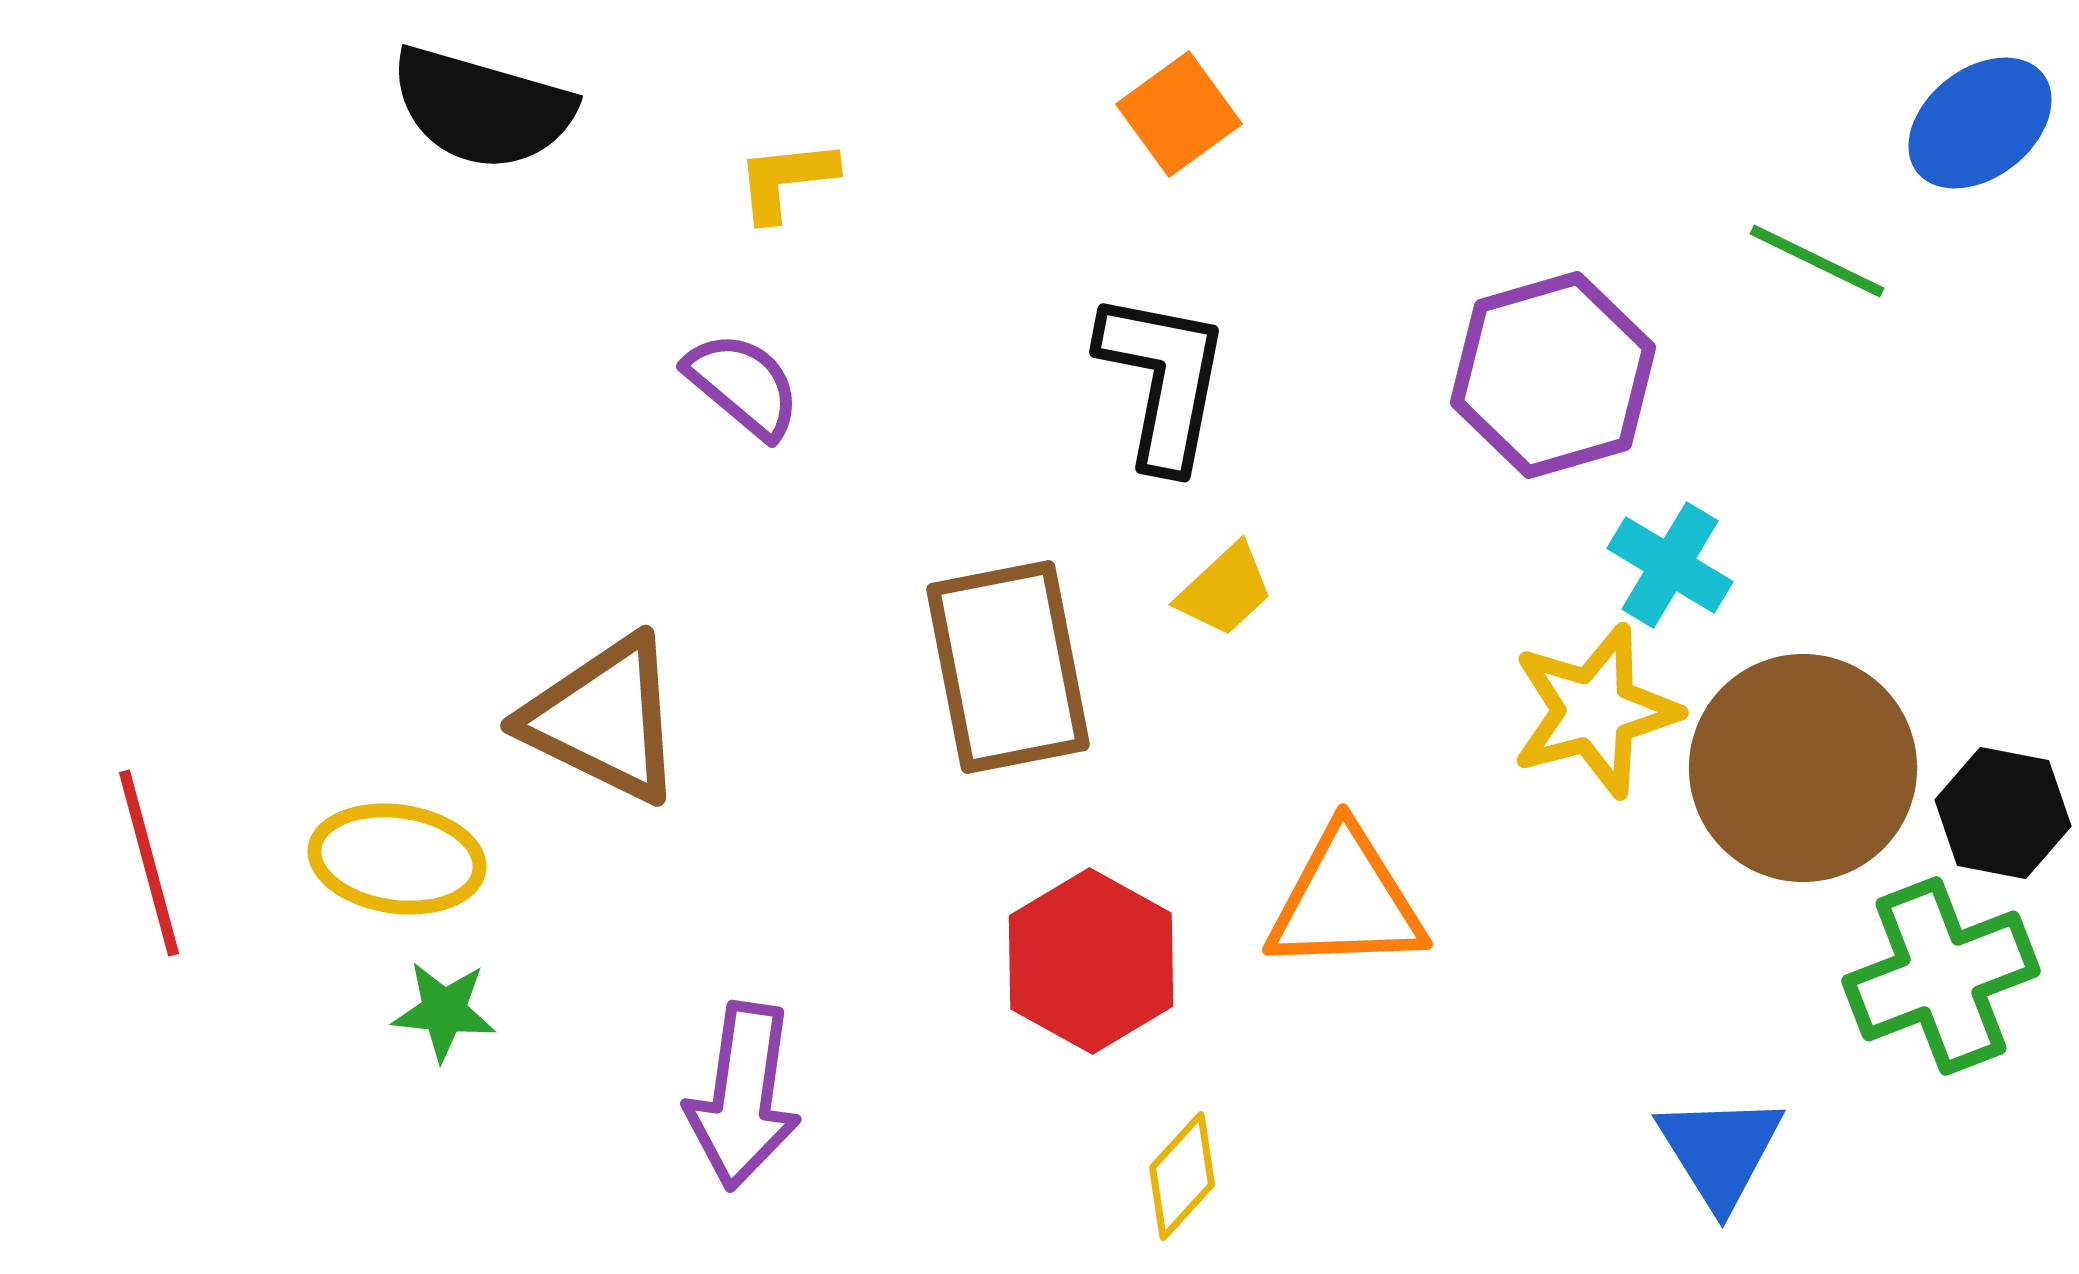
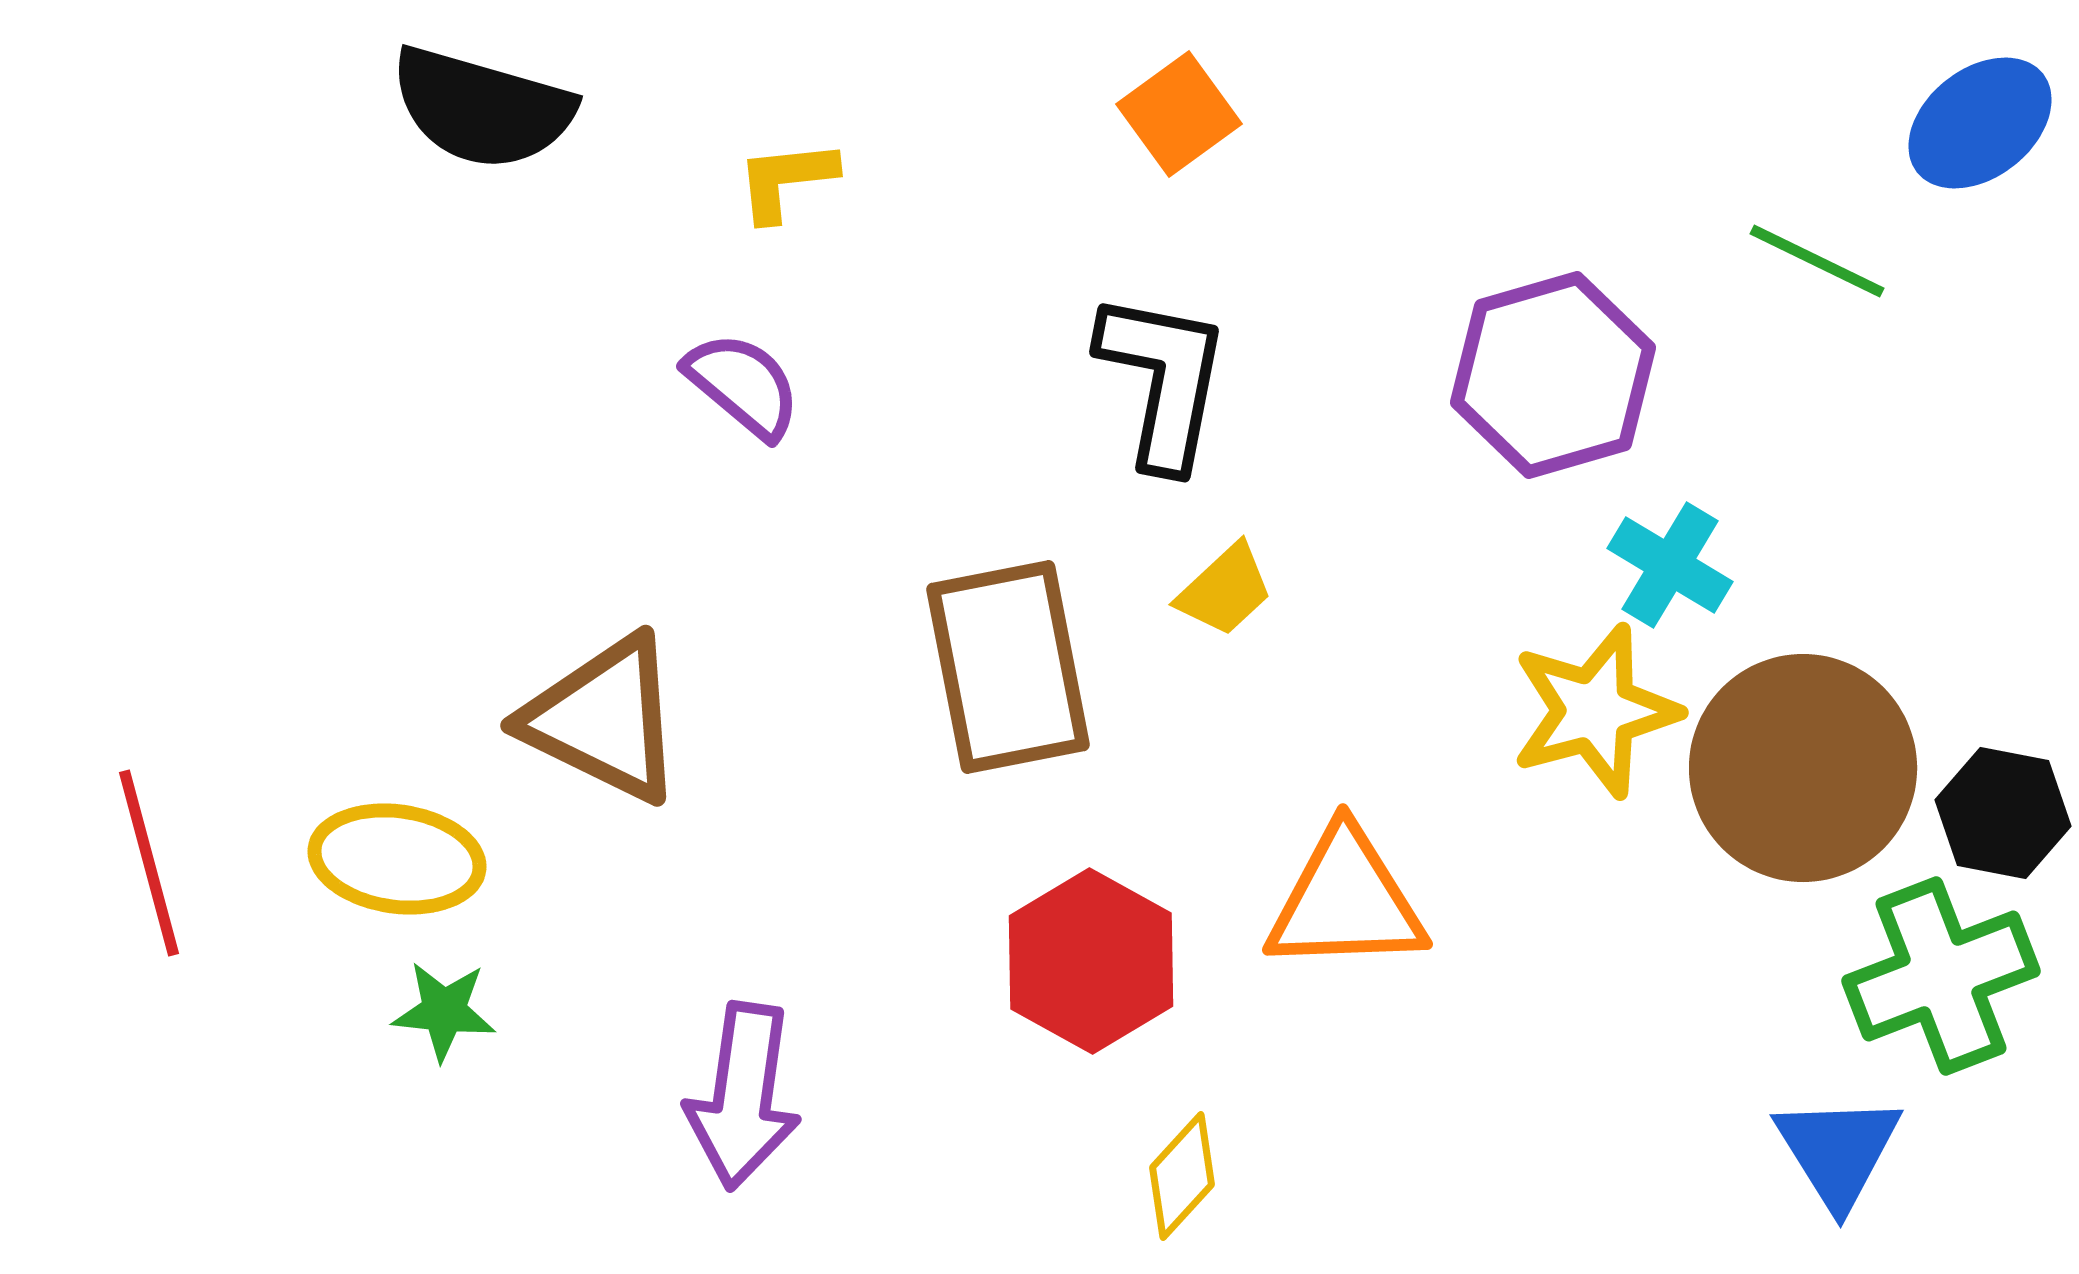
blue triangle: moved 118 px right
